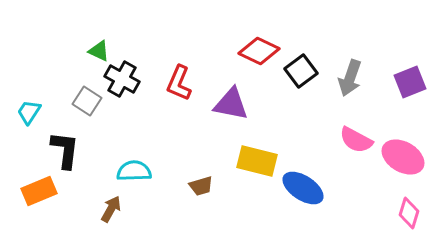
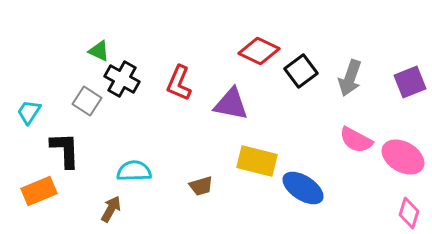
black L-shape: rotated 9 degrees counterclockwise
